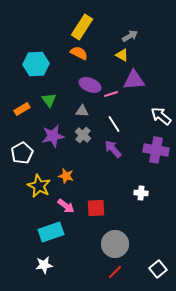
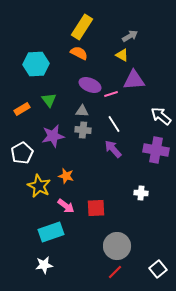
gray cross: moved 5 px up; rotated 35 degrees counterclockwise
gray circle: moved 2 px right, 2 px down
